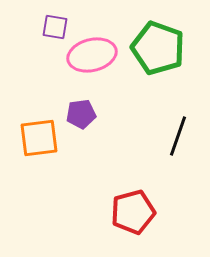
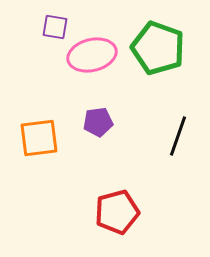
purple pentagon: moved 17 px right, 8 px down
red pentagon: moved 16 px left
